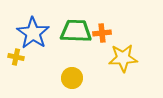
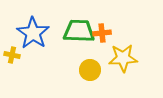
green trapezoid: moved 3 px right
yellow cross: moved 4 px left, 2 px up
yellow circle: moved 18 px right, 8 px up
